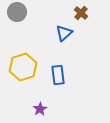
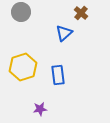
gray circle: moved 4 px right
purple star: rotated 24 degrees clockwise
